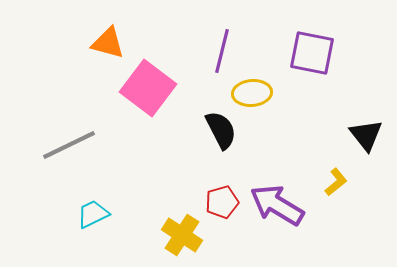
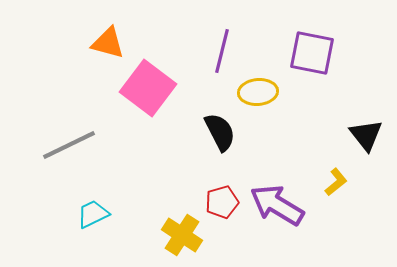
yellow ellipse: moved 6 px right, 1 px up
black semicircle: moved 1 px left, 2 px down
